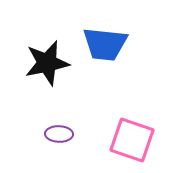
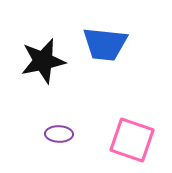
black star: moved 4 px left, 2 px up
